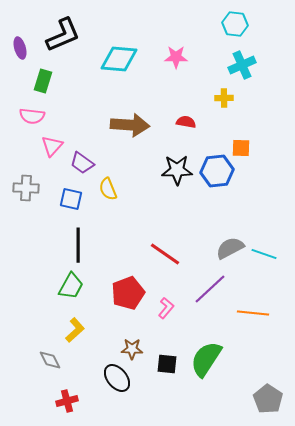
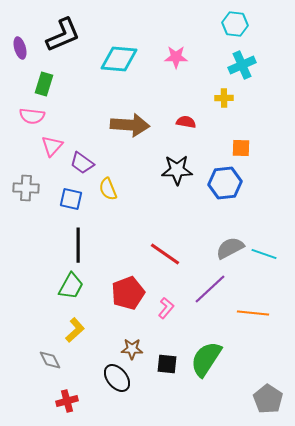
green rectangle: moved 1 px right, 3 px down
blue hexagon: moved 8 px right, 12 px down
